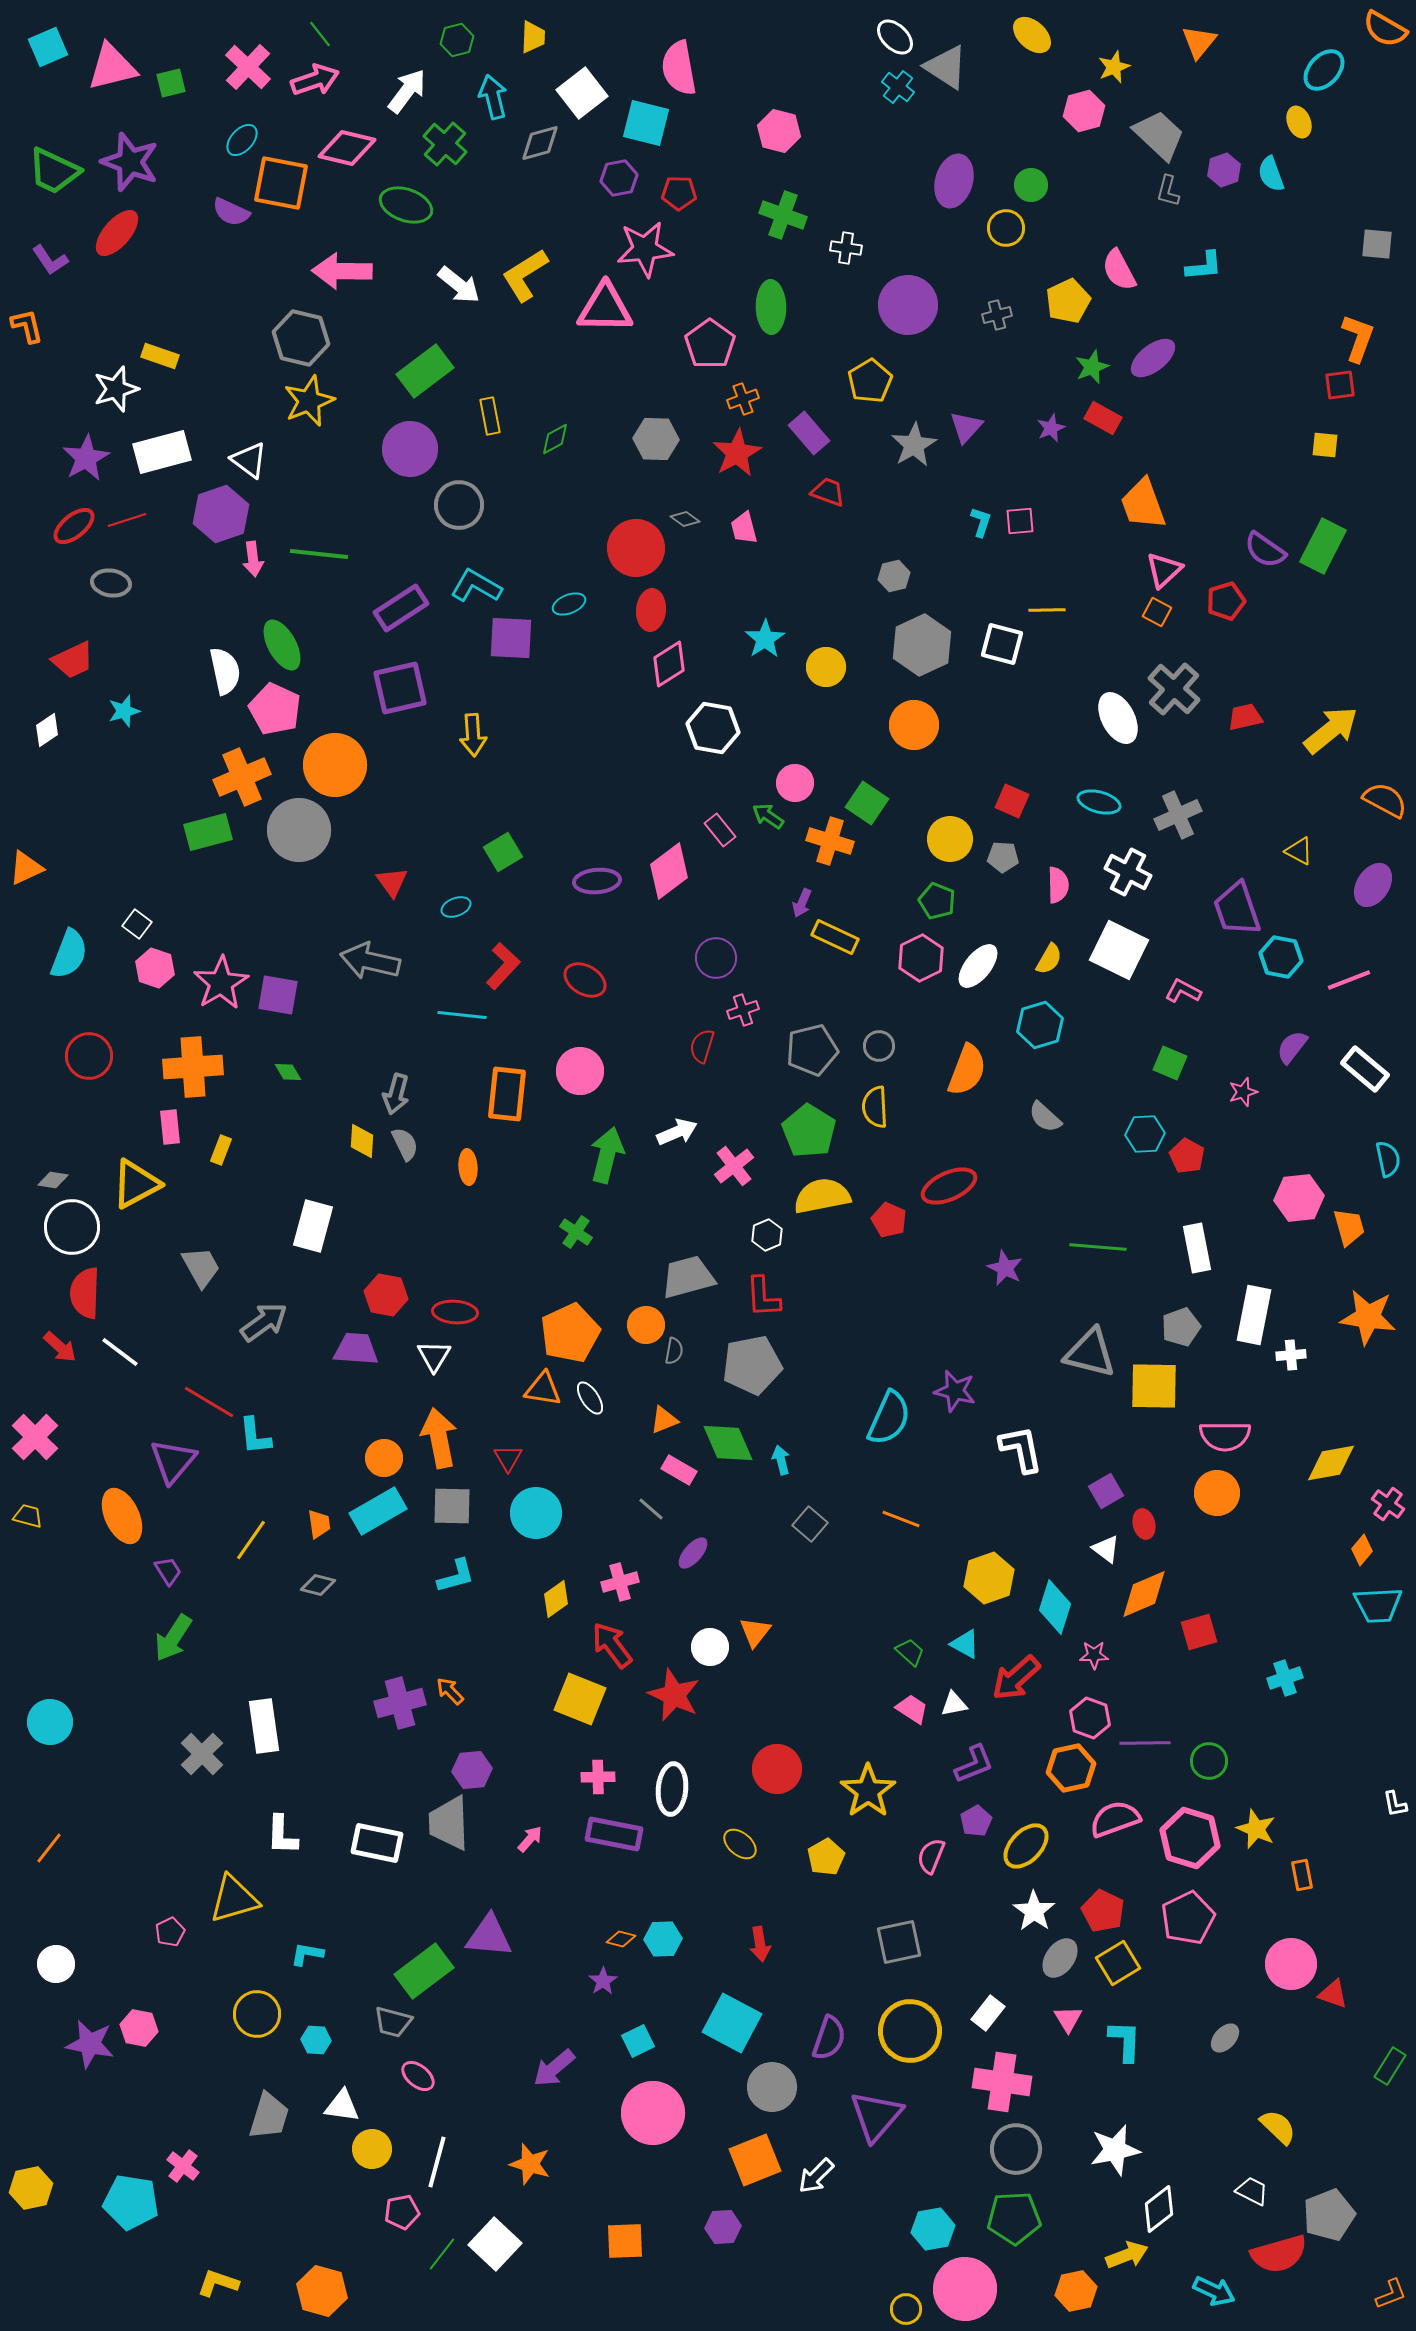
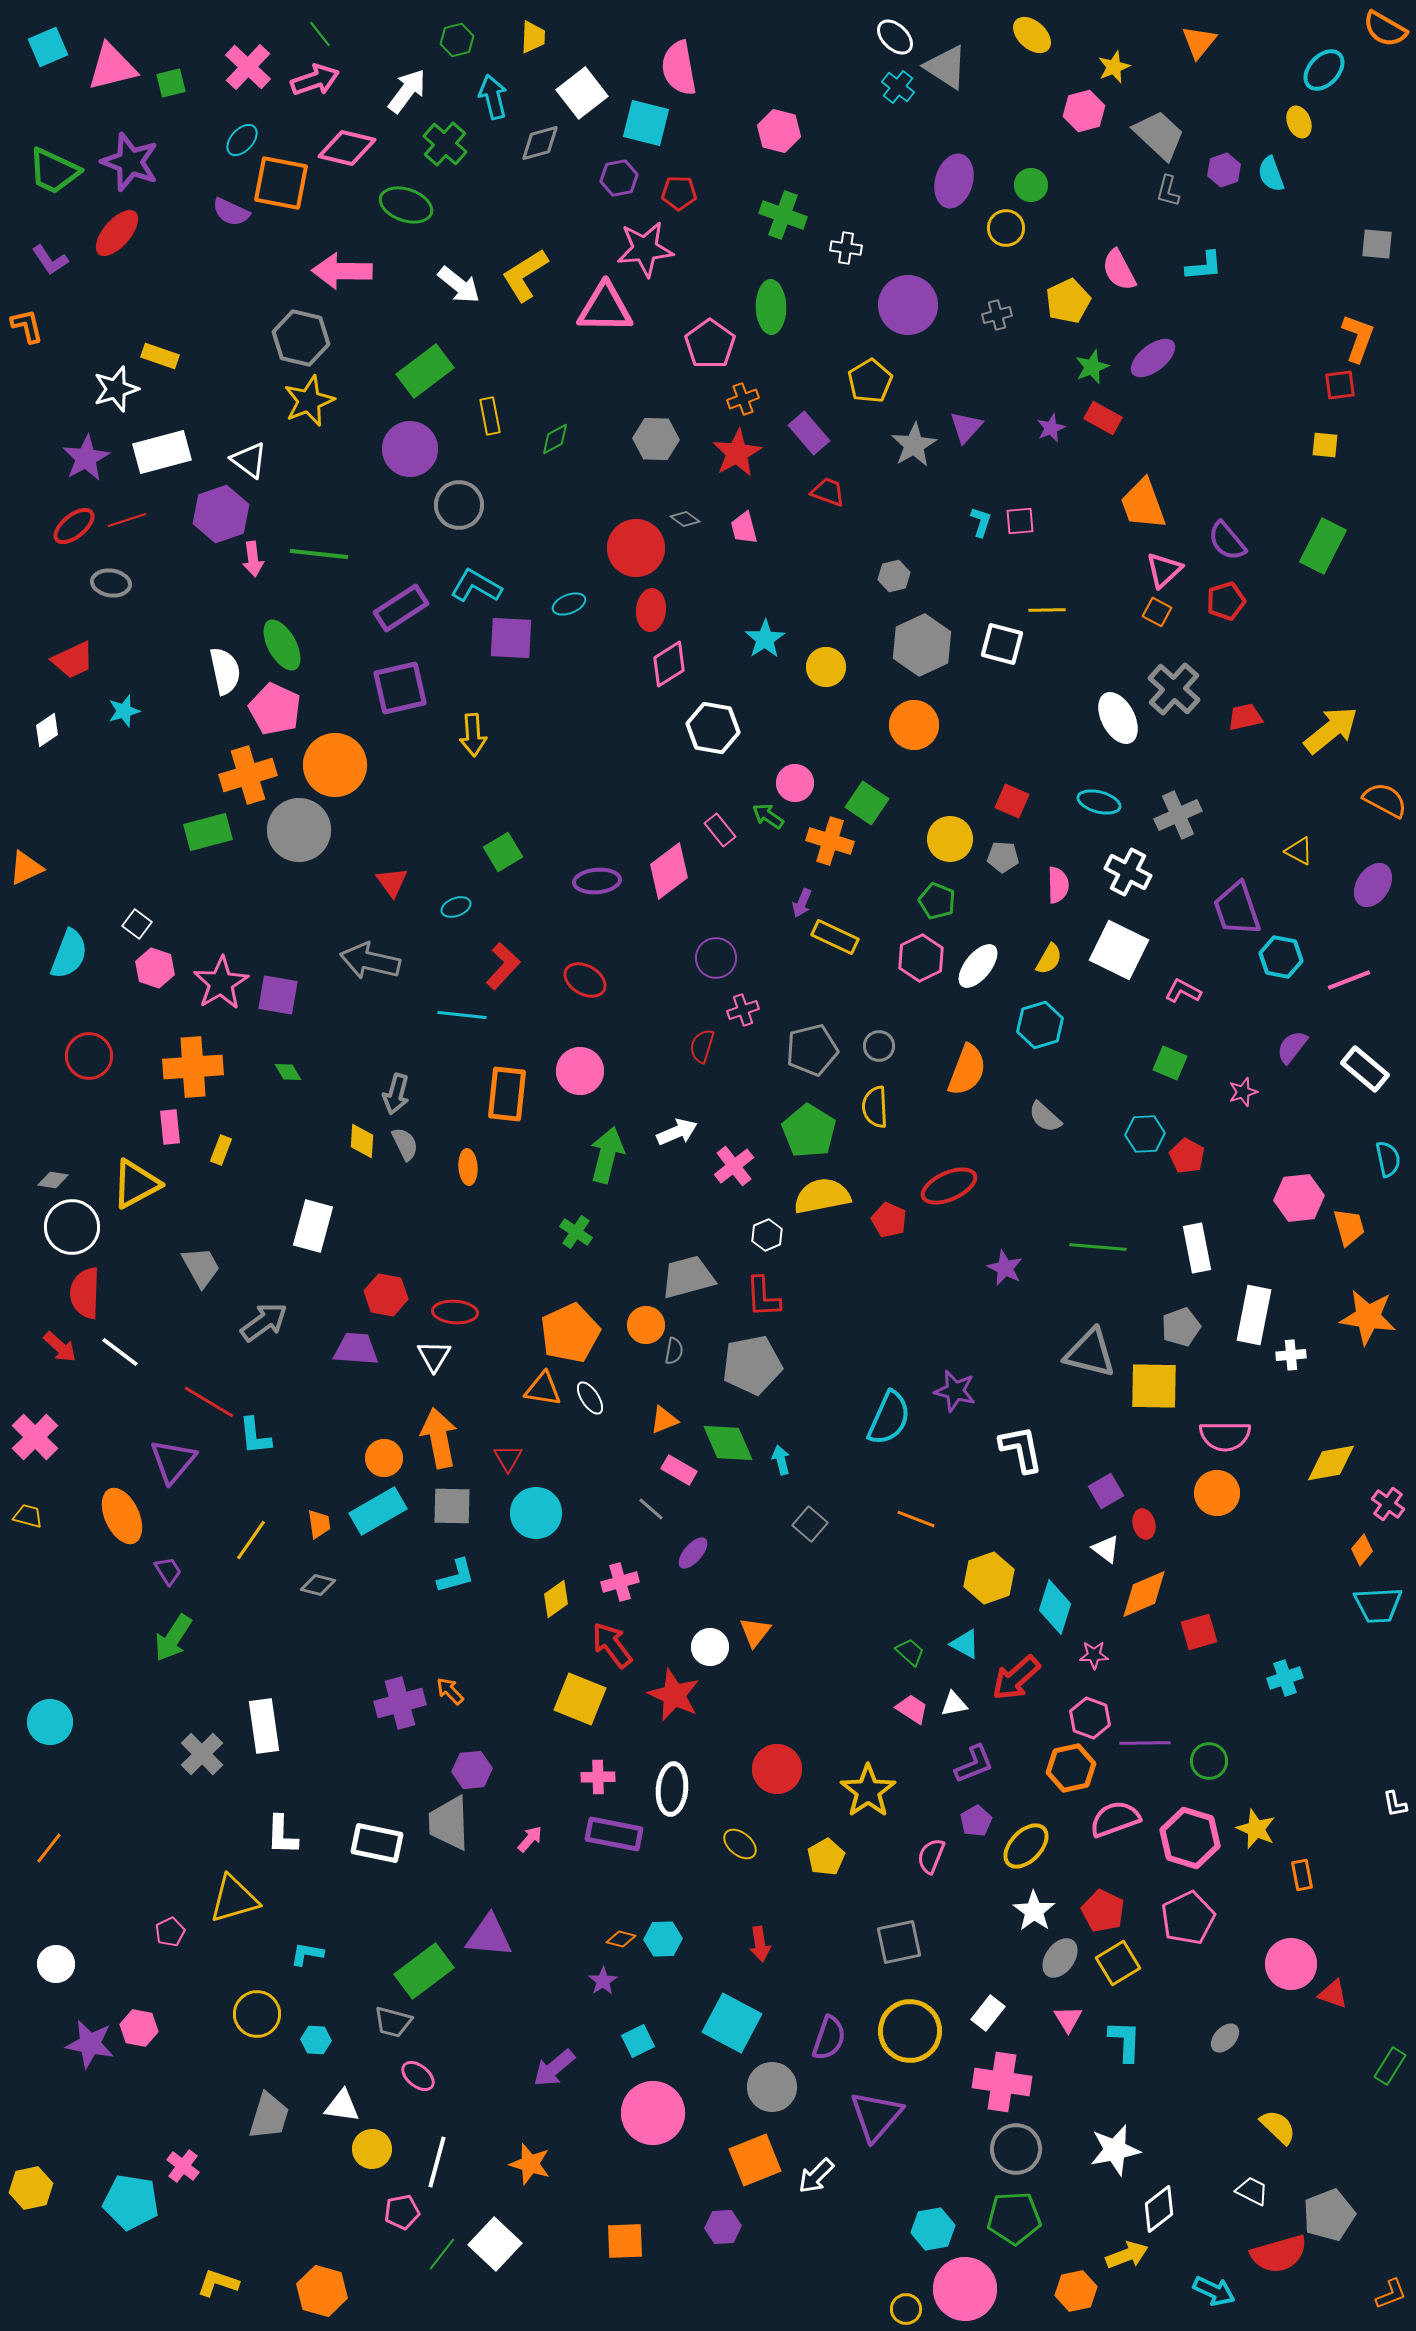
purple semicircle at (1265, 550): moved 38 px left, 9 px up; rotated 15 degrees clockwise
orange cross at (242, 777): moved 6 px right, 2 px up; rotated 6 degrees clockwise
orange line at (901, 1519): moved 15 px right
